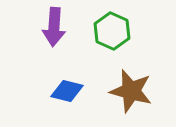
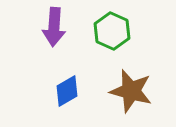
blue diamond: rotated 44 degrees counterclockwise
